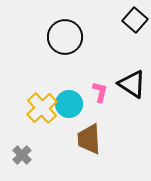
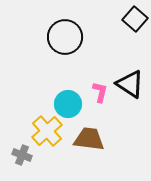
black square: moved 1 px up
black triangle: moved 2 px left
cyan circle: moved 1 px left
yellow cross: moved 5 px right, 23 px down
brown trapezoid: rotated 100 degrees clockwise
gray cross: rotated 24 degrees counterclockwise
